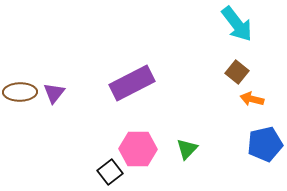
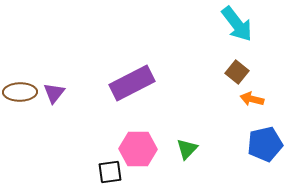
black square: rotated 30 degrees clockwise
